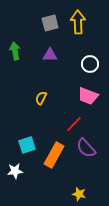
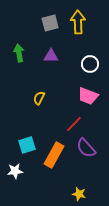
green arrow: moved 4 px right, 2 px down
purple triangle: moved 1 px right, 1 px down
yellow semicircle: moved 2 px left
